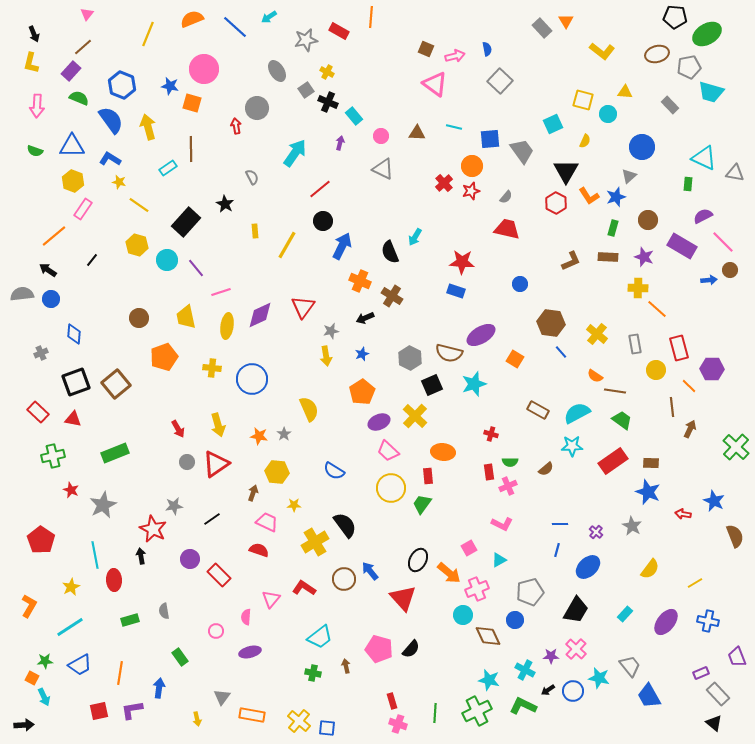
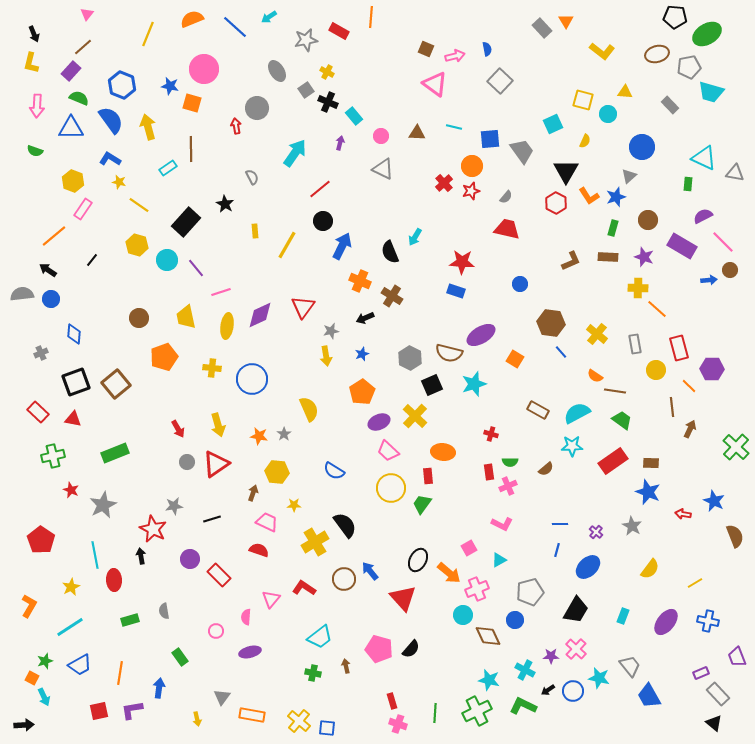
blue triangle at (72, 146): moved 1 px left, 18 px up
black line at (212, 519): rotated 18 degrees clockwise
cyan rectangle at (625, 614): moved 2 px left, 2 px down; rotated 21 degrees counterclockwise
green star at (45, 661): rotated 14 degrees counterclockwise
